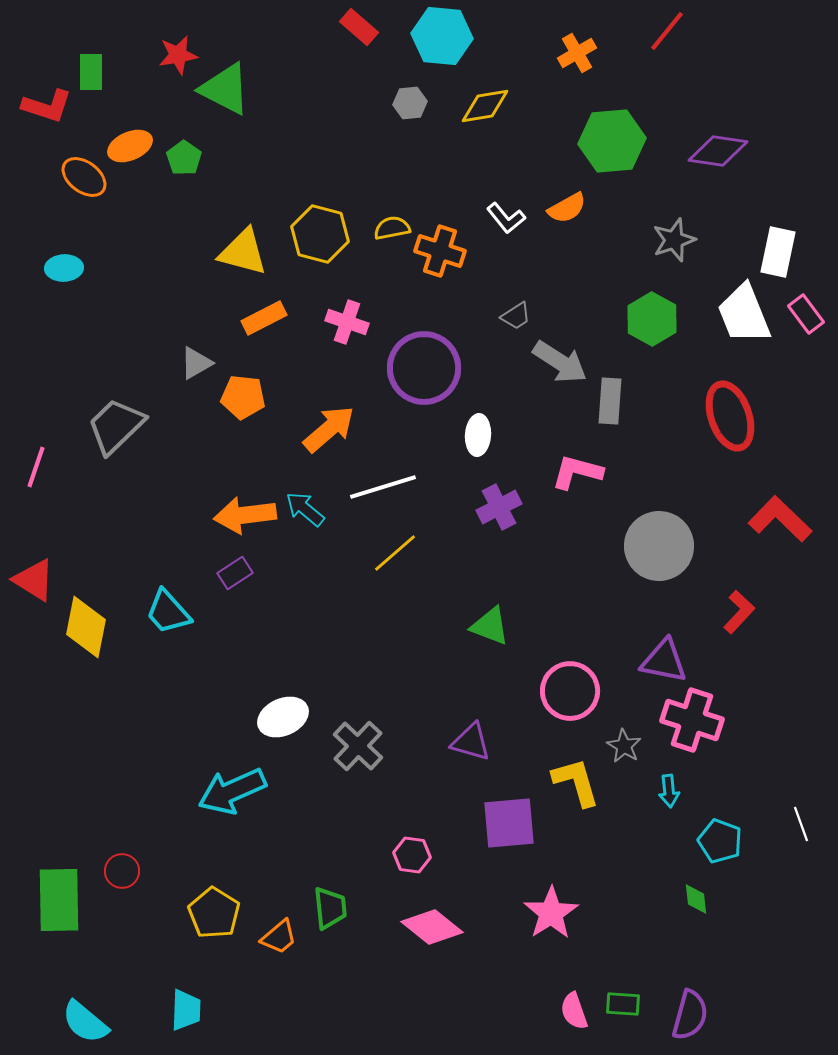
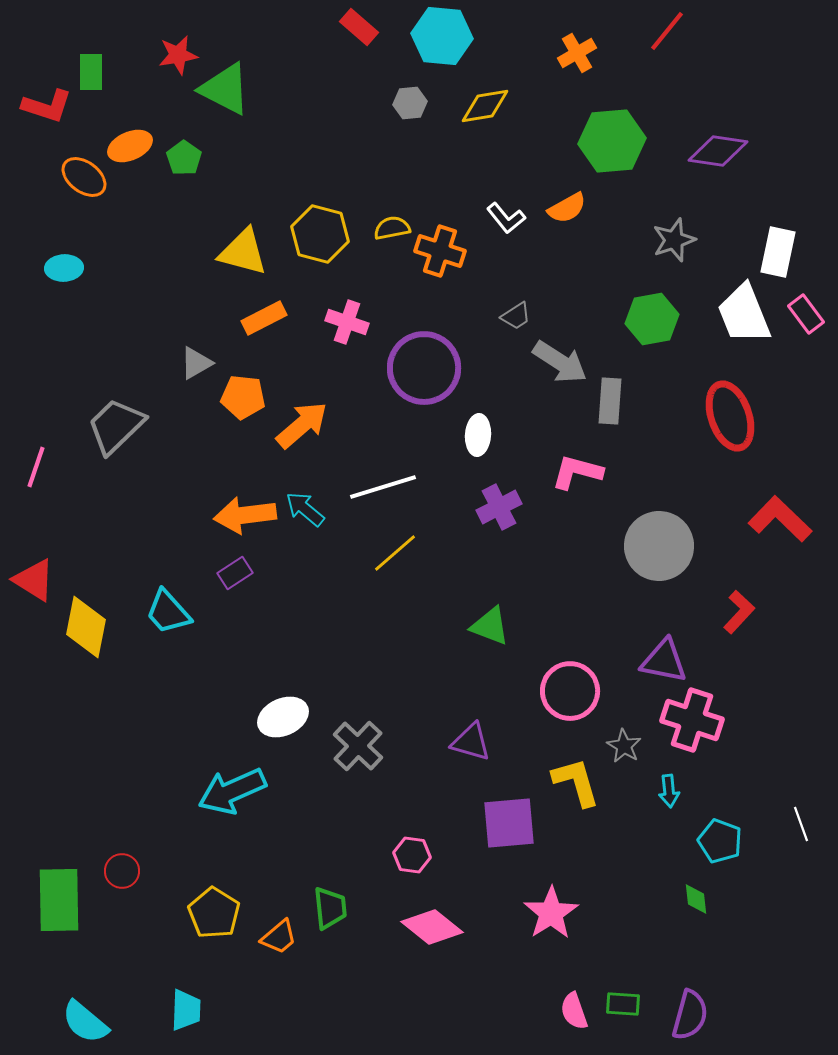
green hexagon at (652, 319): rotated 21 degrees clockwise
orange arrow at (329, 429): moved 27 px left, 4 px up
